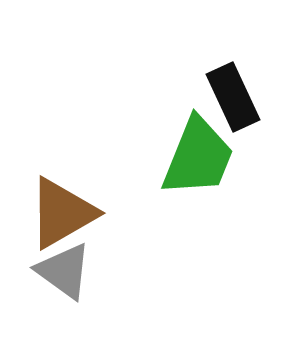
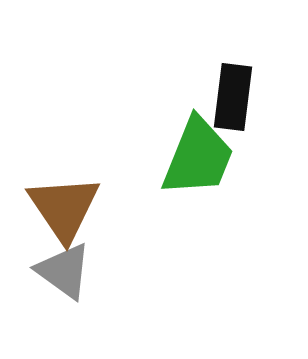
black rectangle: rotated 32 degrees clockwise
brown triangle: moved 2 px right, 5 px up; rotated 34 degrees counterclockwise
